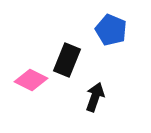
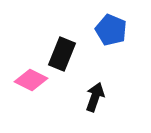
black rectangle: moved 5 px left, 6 px up
